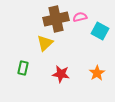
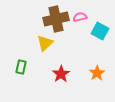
green rectangle: moved 2 px left, 1 px up
red star: rotated 30 degrees clockwise
